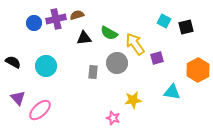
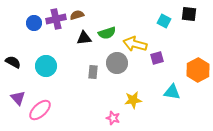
black square: moved 3 px right, 13 px up; rotated 21 degrees clockwise
green semicircle: moved 2 px left; rotated 48 degrees counterclockwise
yellow arrow: rotated 40 degrees counterclockwise
